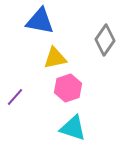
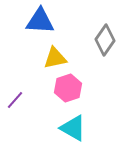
blue triangle: rotated 8 degrees counterclockwise
purple line: moved 3 px down
cyan triangle: rotated 12 degrees clockwise
